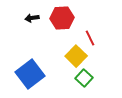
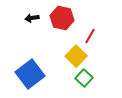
red hexagon: rotated 15 degrees clockwise
red line: moved 2 px up; rotated 56 degrees clockwise
